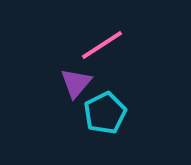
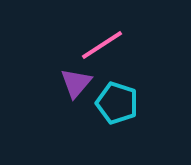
cyan pentagon: moved 12 px right, 10 px up; rotated 27 degrees counterclockwise
